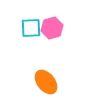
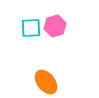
pink hexagon: moved 3 px right, 2 px up
